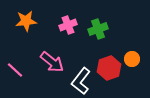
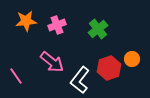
pink cross: moved 11 px left
green cross: rotated 18 degrees counterclockwise
pink line: moved 1 px right, 6 px down; rotated 12 degrees clockwise
white L-shape: moved 1 px left, 1 px up
